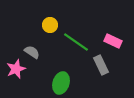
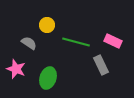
yellow circle: moved 3 px left
green line: rotated 20 degrees counterclockwise
gray semicircle: moved 3 px left, 9 px up
pink star: rotated 30 degrees counterclockwise
green ellipse: moved 13 px left, 5 px up
